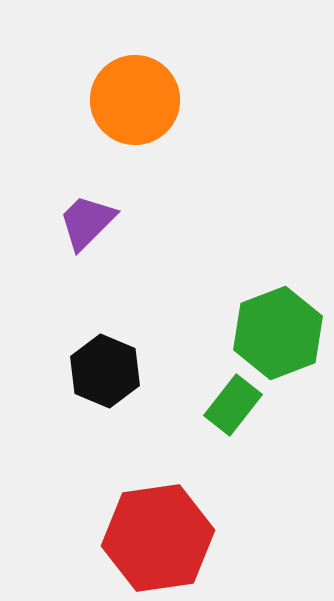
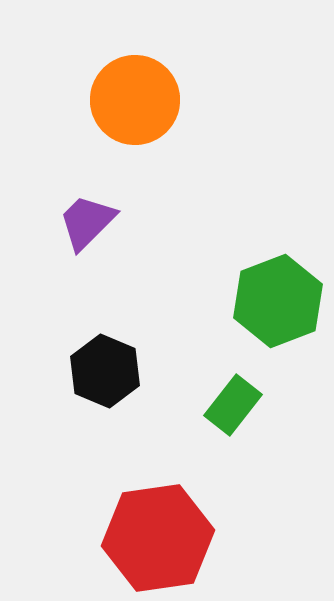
green hexagon: moved 32 px up
